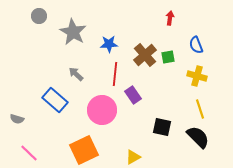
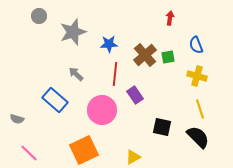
gray star: rotated 24 degrees clockwise
purple rectangle: moved 2 px right
